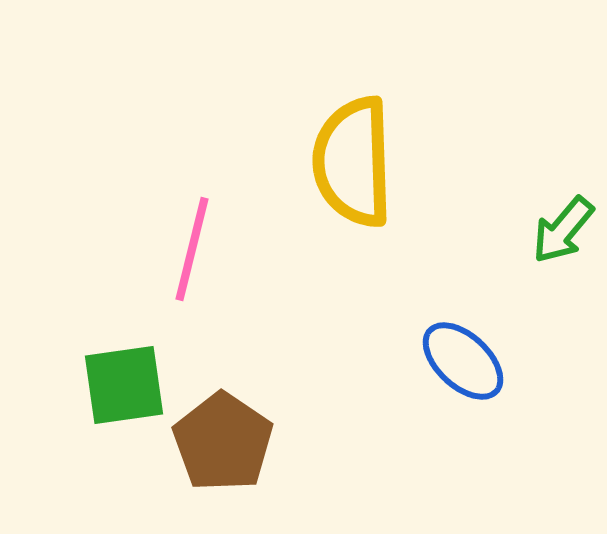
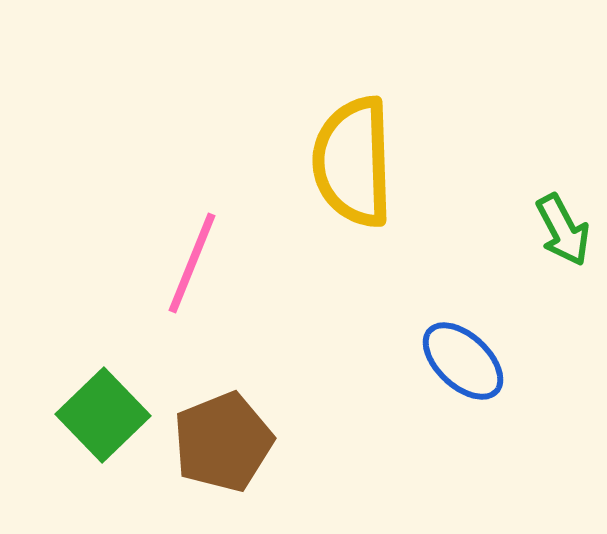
green arrow: rotated 68 degrees counterclockwise
pink line: moved 14 px down; rotated 8 degrees clockwise
green square: moved 21 px left, 30 px down; rotated 36 degrees counterclockwise
brown pentagon: rotated 16 degrees clockwise
